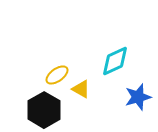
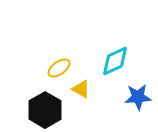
yellow ellipse: moved 2 px right, 7 px up
blue star: rotated 12 degrees clockwise
black hexagon: moved 1 px right
